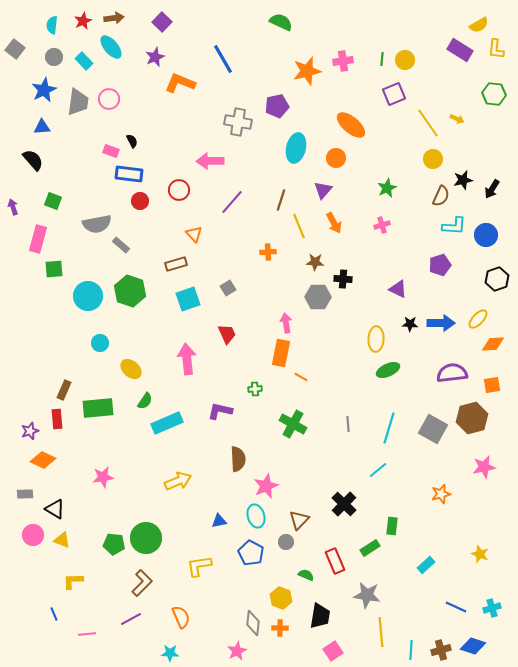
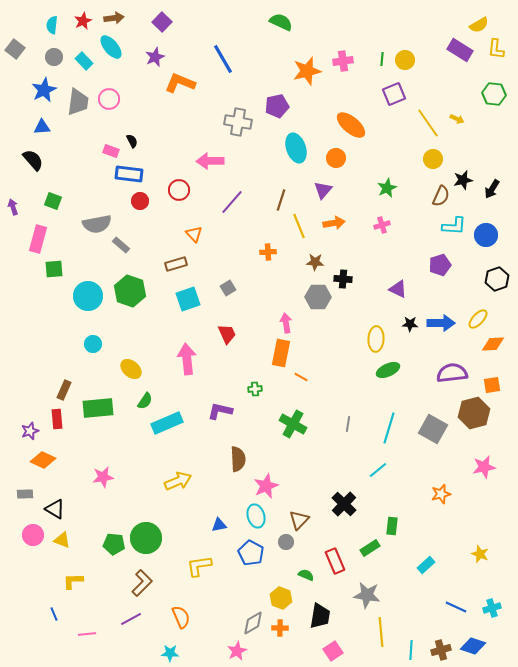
cyan ellipse at (296, 148): rotated 32 degrees counterclockwise
orange arrow at (334, 223): rotated 70 degrees counterclockwise
cyan circle at (100, 343): moved 7 px left, 1 px down
brown hexagon at (472, 418): moved 2 px right, 5 px up
gray line at (348, 424): rotated 14 degrees clockwise
blue triangle at (219, 521): moved 4 px down
gray diamond at (253, 623): rotated 55 degrees clockwise
